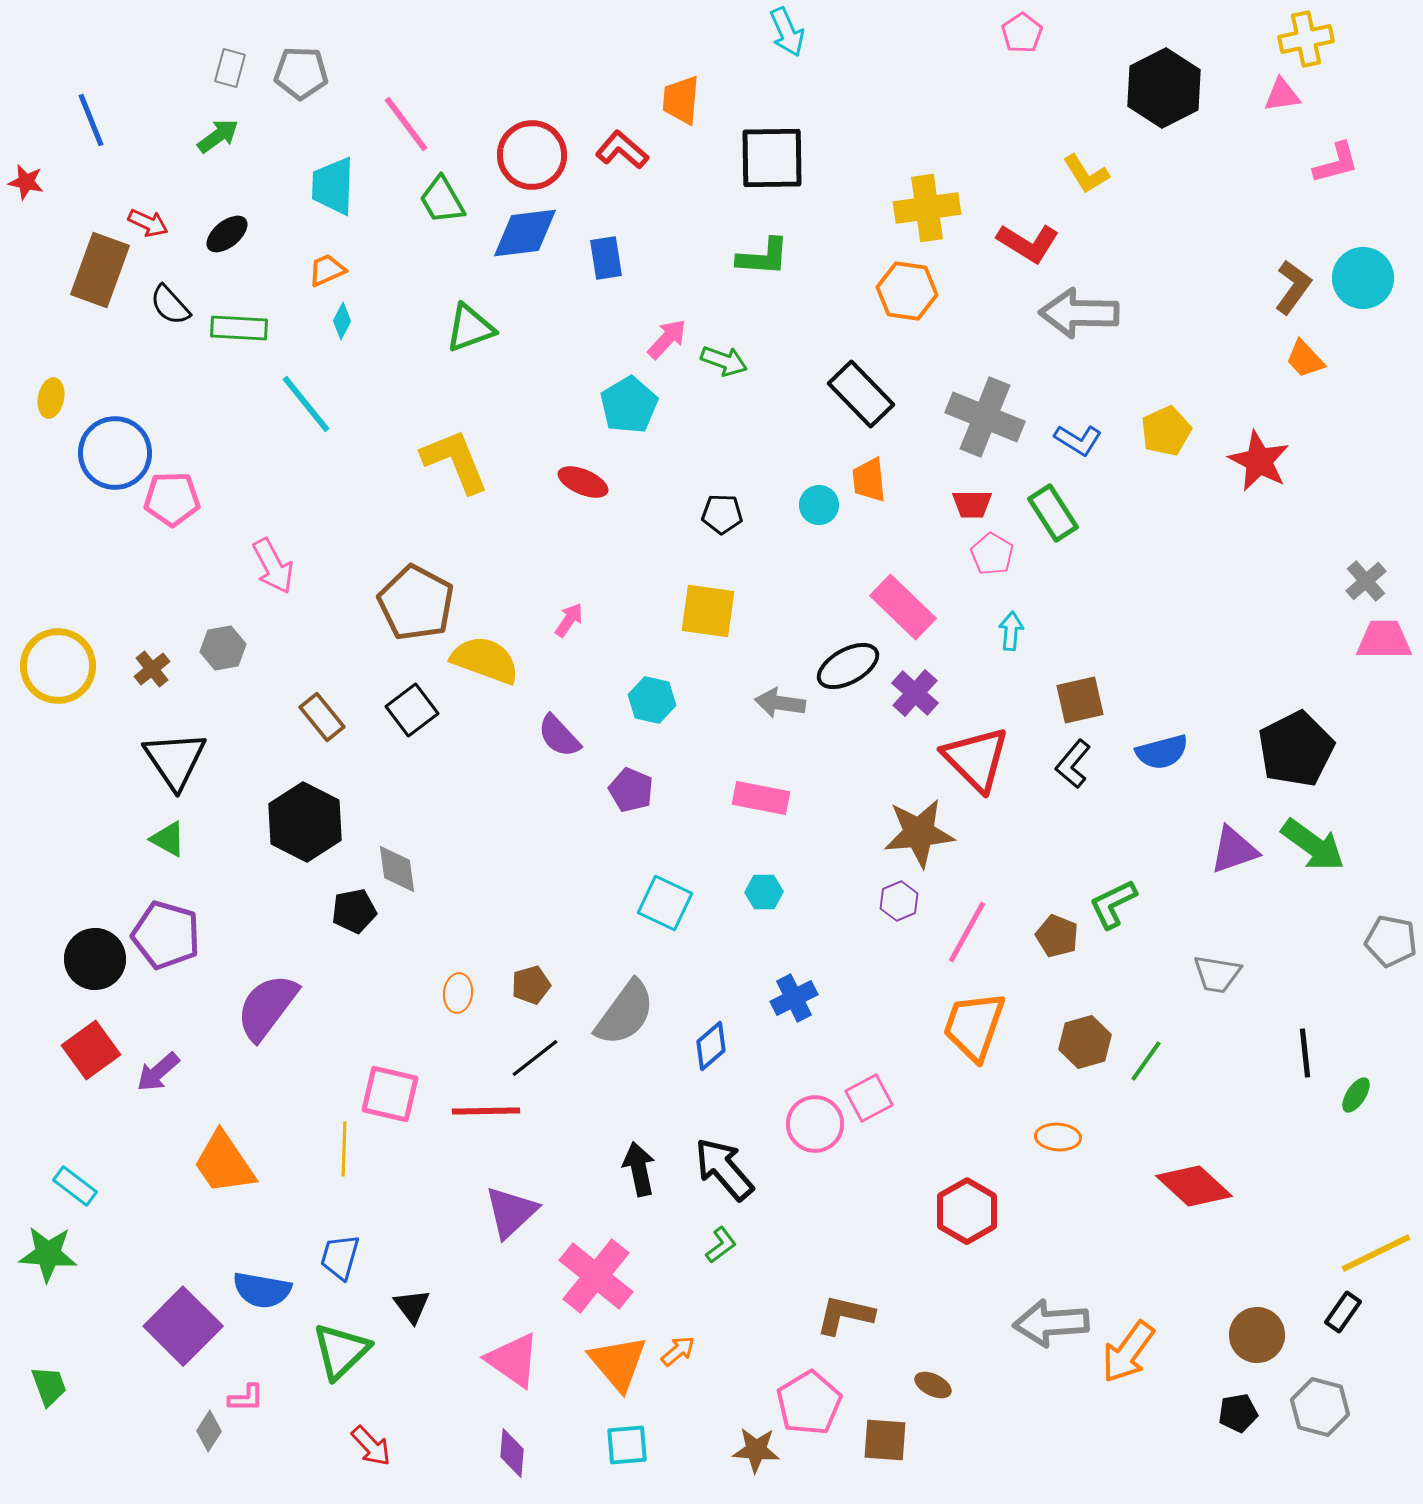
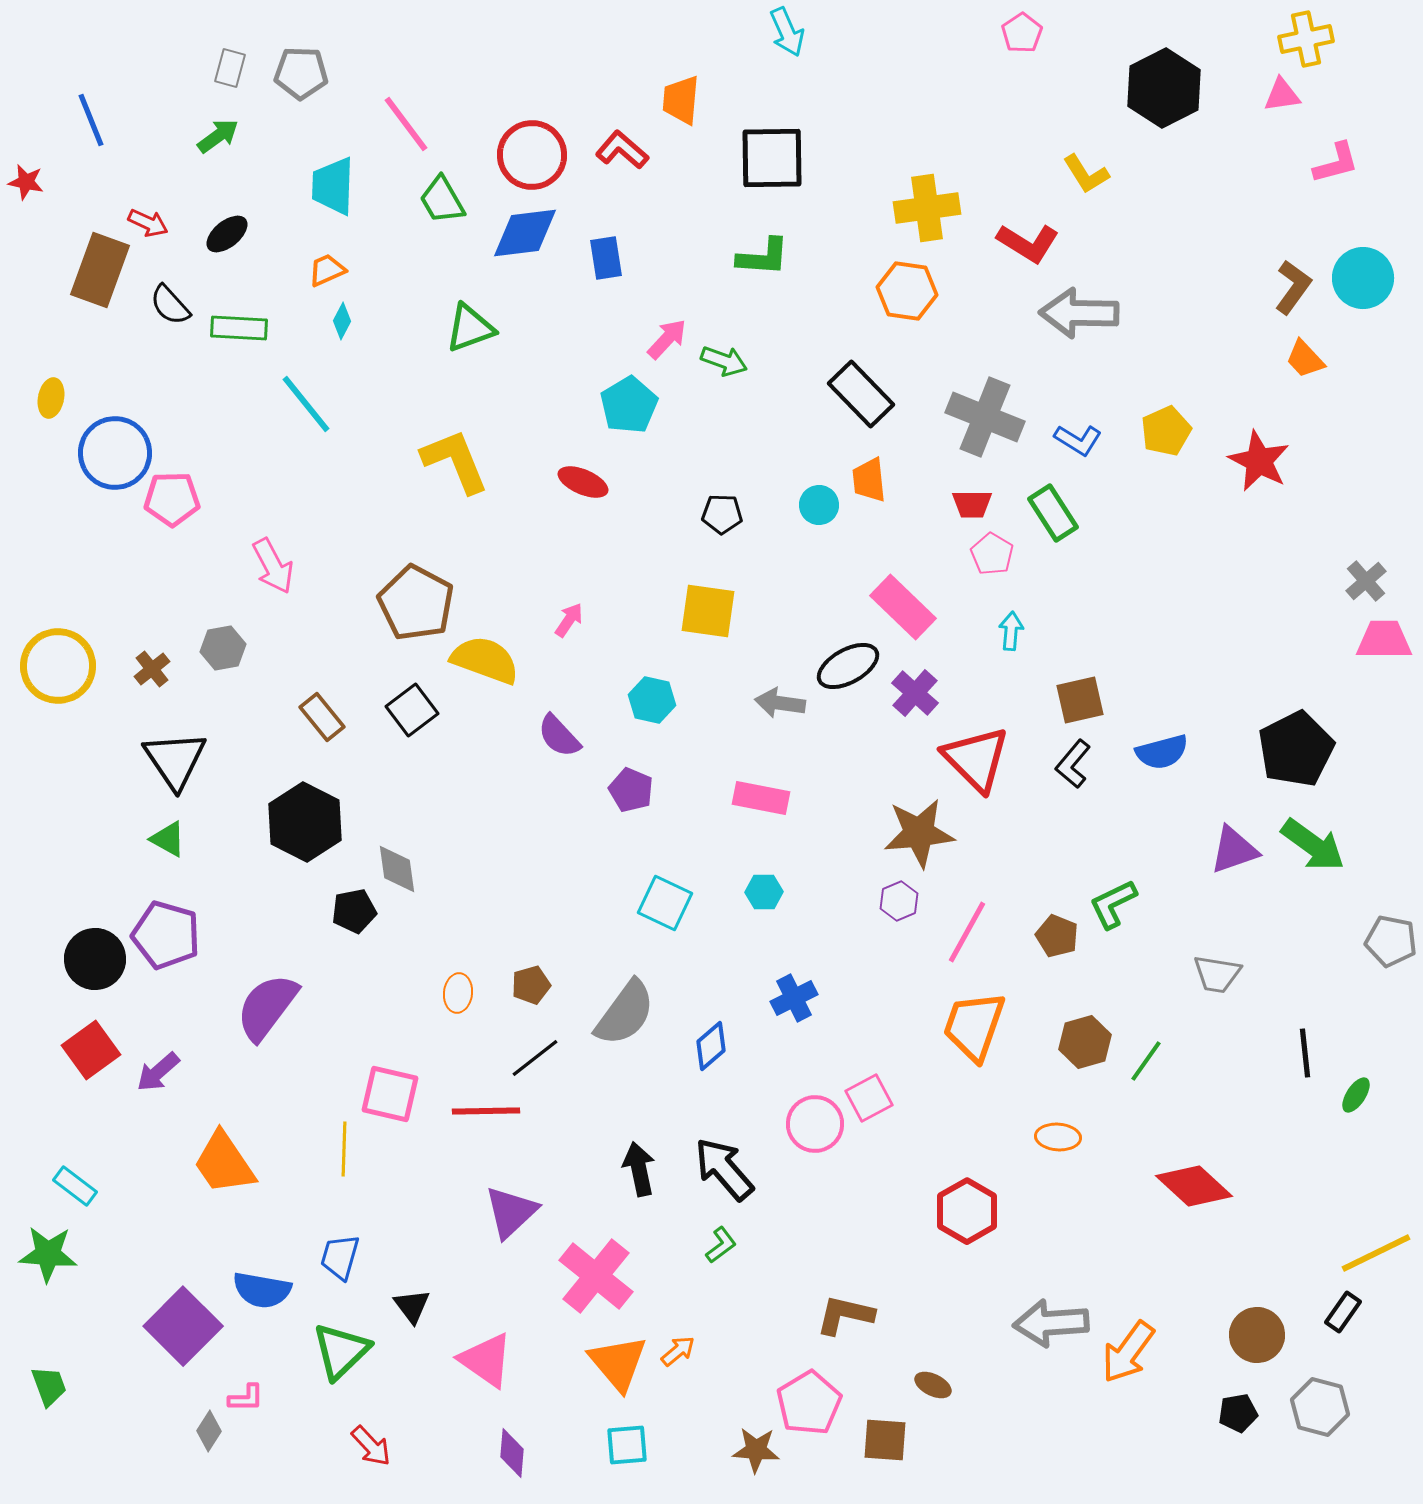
pink triangle at (513, 1360): moved 27 px left
